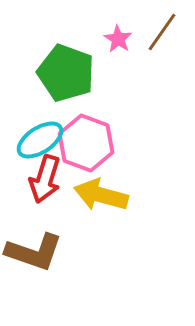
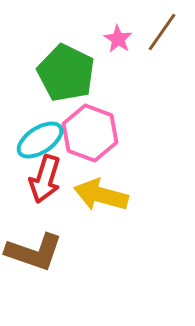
green pentagon: rotated 6 degrees clockwise
pink hexagon: moved 4 px right, 10 px up
